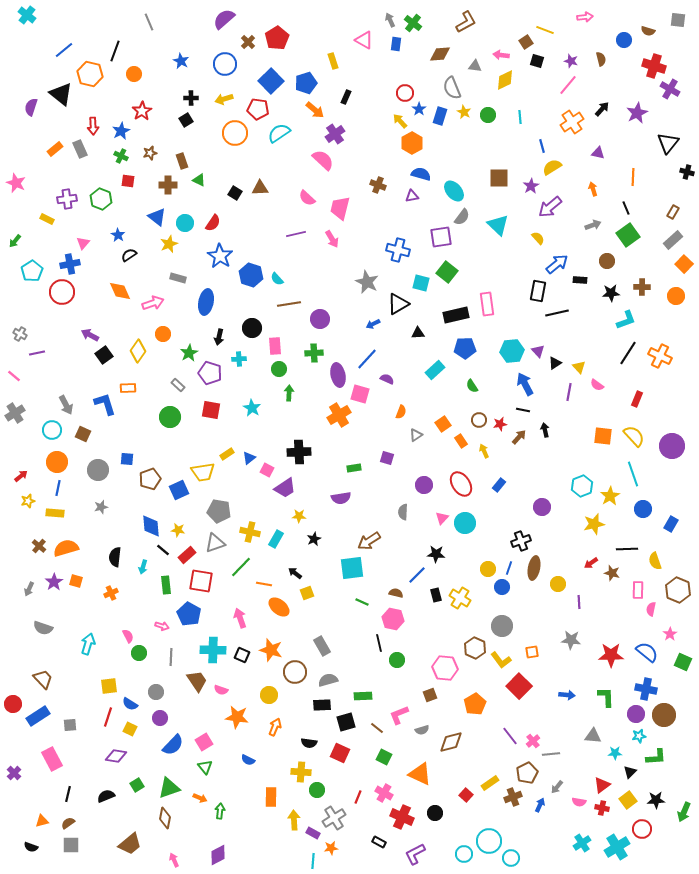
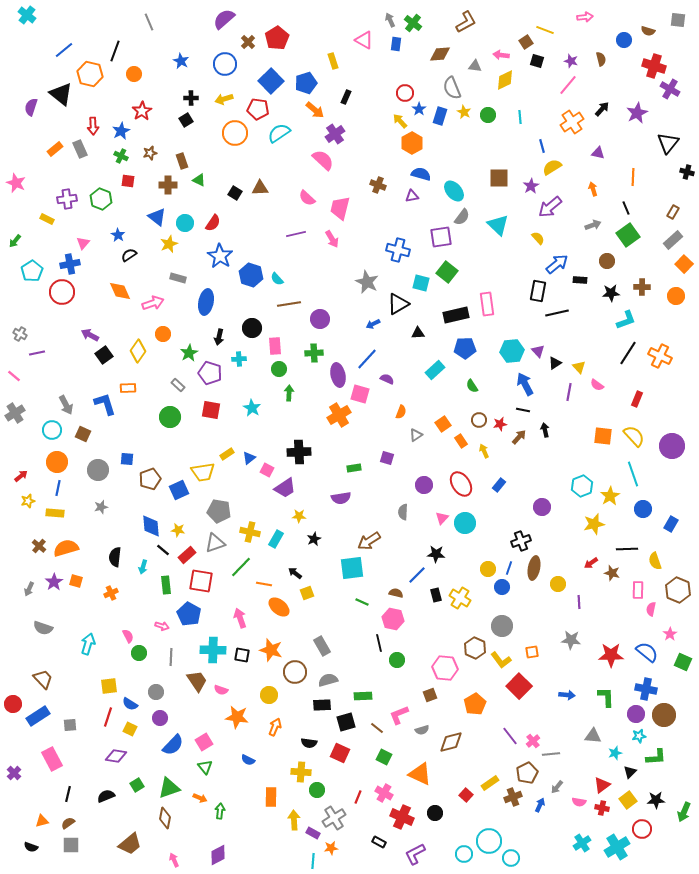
black square at (242, 655): rotated 14 degrees counterclockwise
cyan star at (615, 753): rotated 16 degrees counterclockwise
